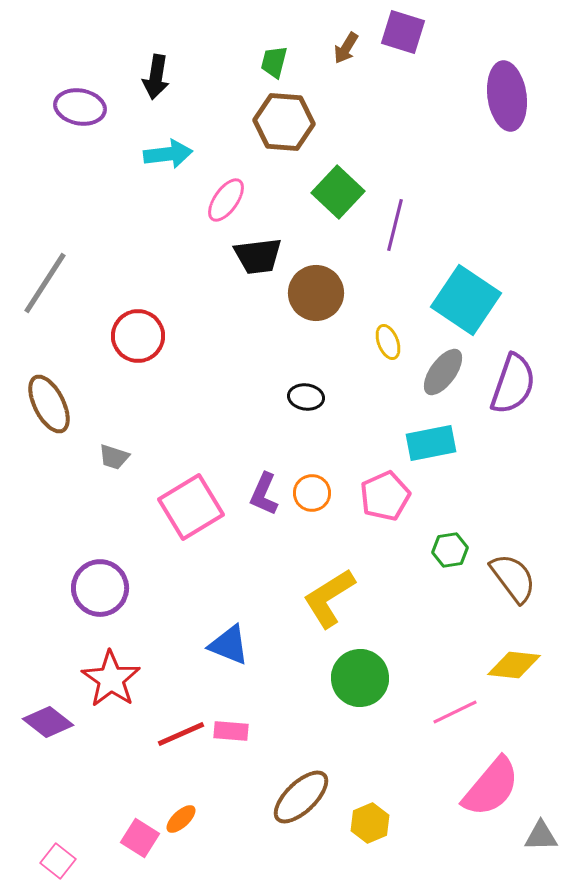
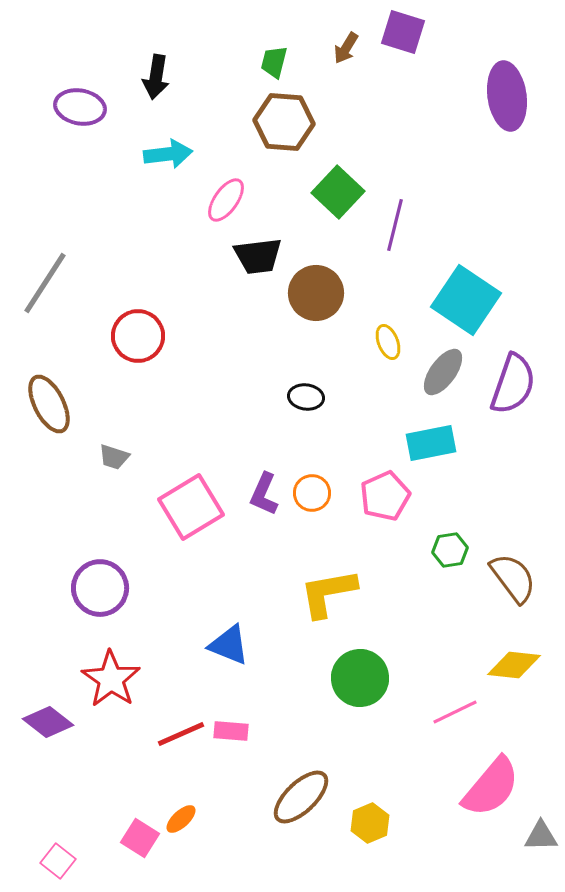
yellow L-shape at (329, 598): moved 1 px left, 5 px up; rotated 22 degrees clockwise
